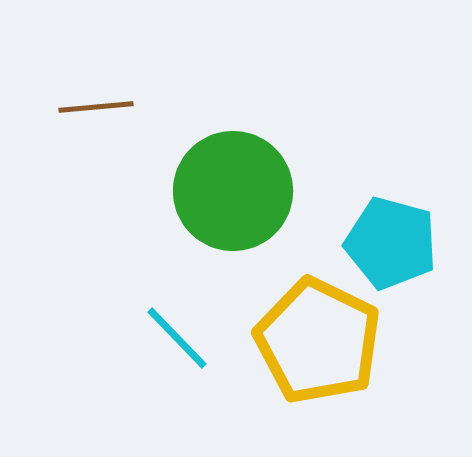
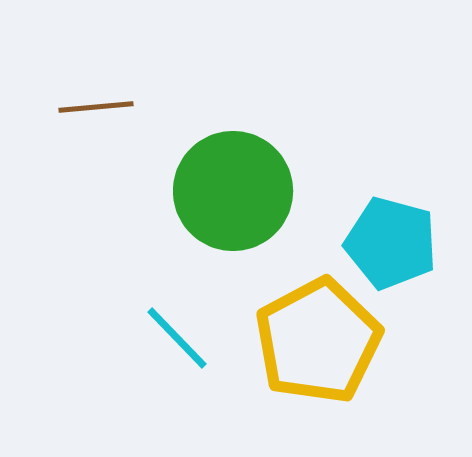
yellow pentagon: rotated 18 degrees clockwise
